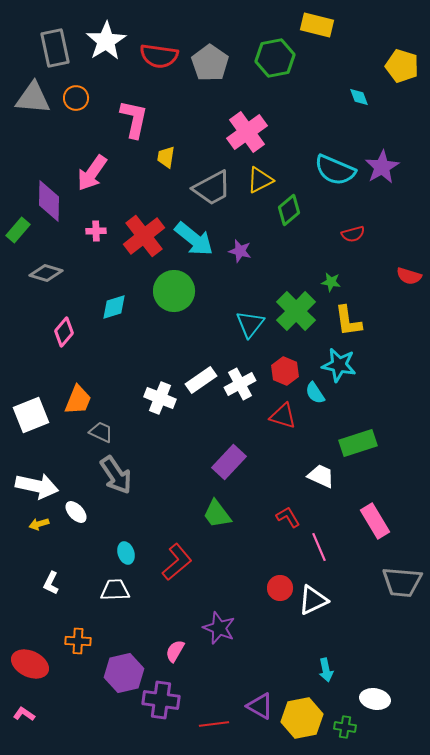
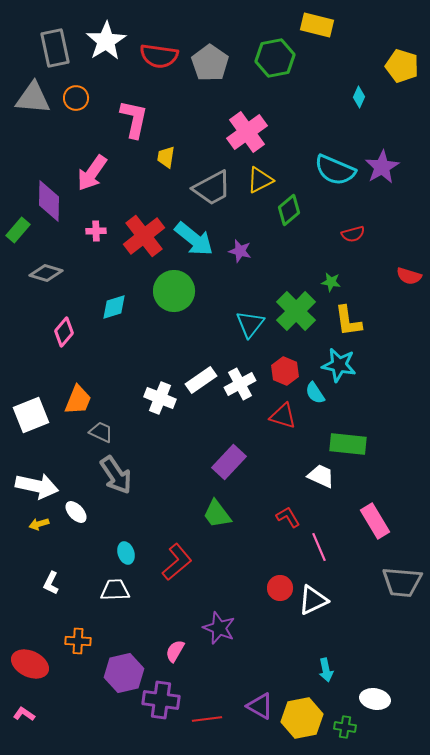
cyan diamond at (359, 97): rotated 45 degrees clockwise
green rectangle at (358, 443): moved 10 px left, 1 px down; rotated 24 degrees clockwise
red line at (214, 724): moved 7 px left, 5 px up
